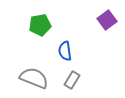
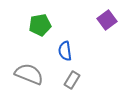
gray semicircle: moved 5 px left, 4 px up
